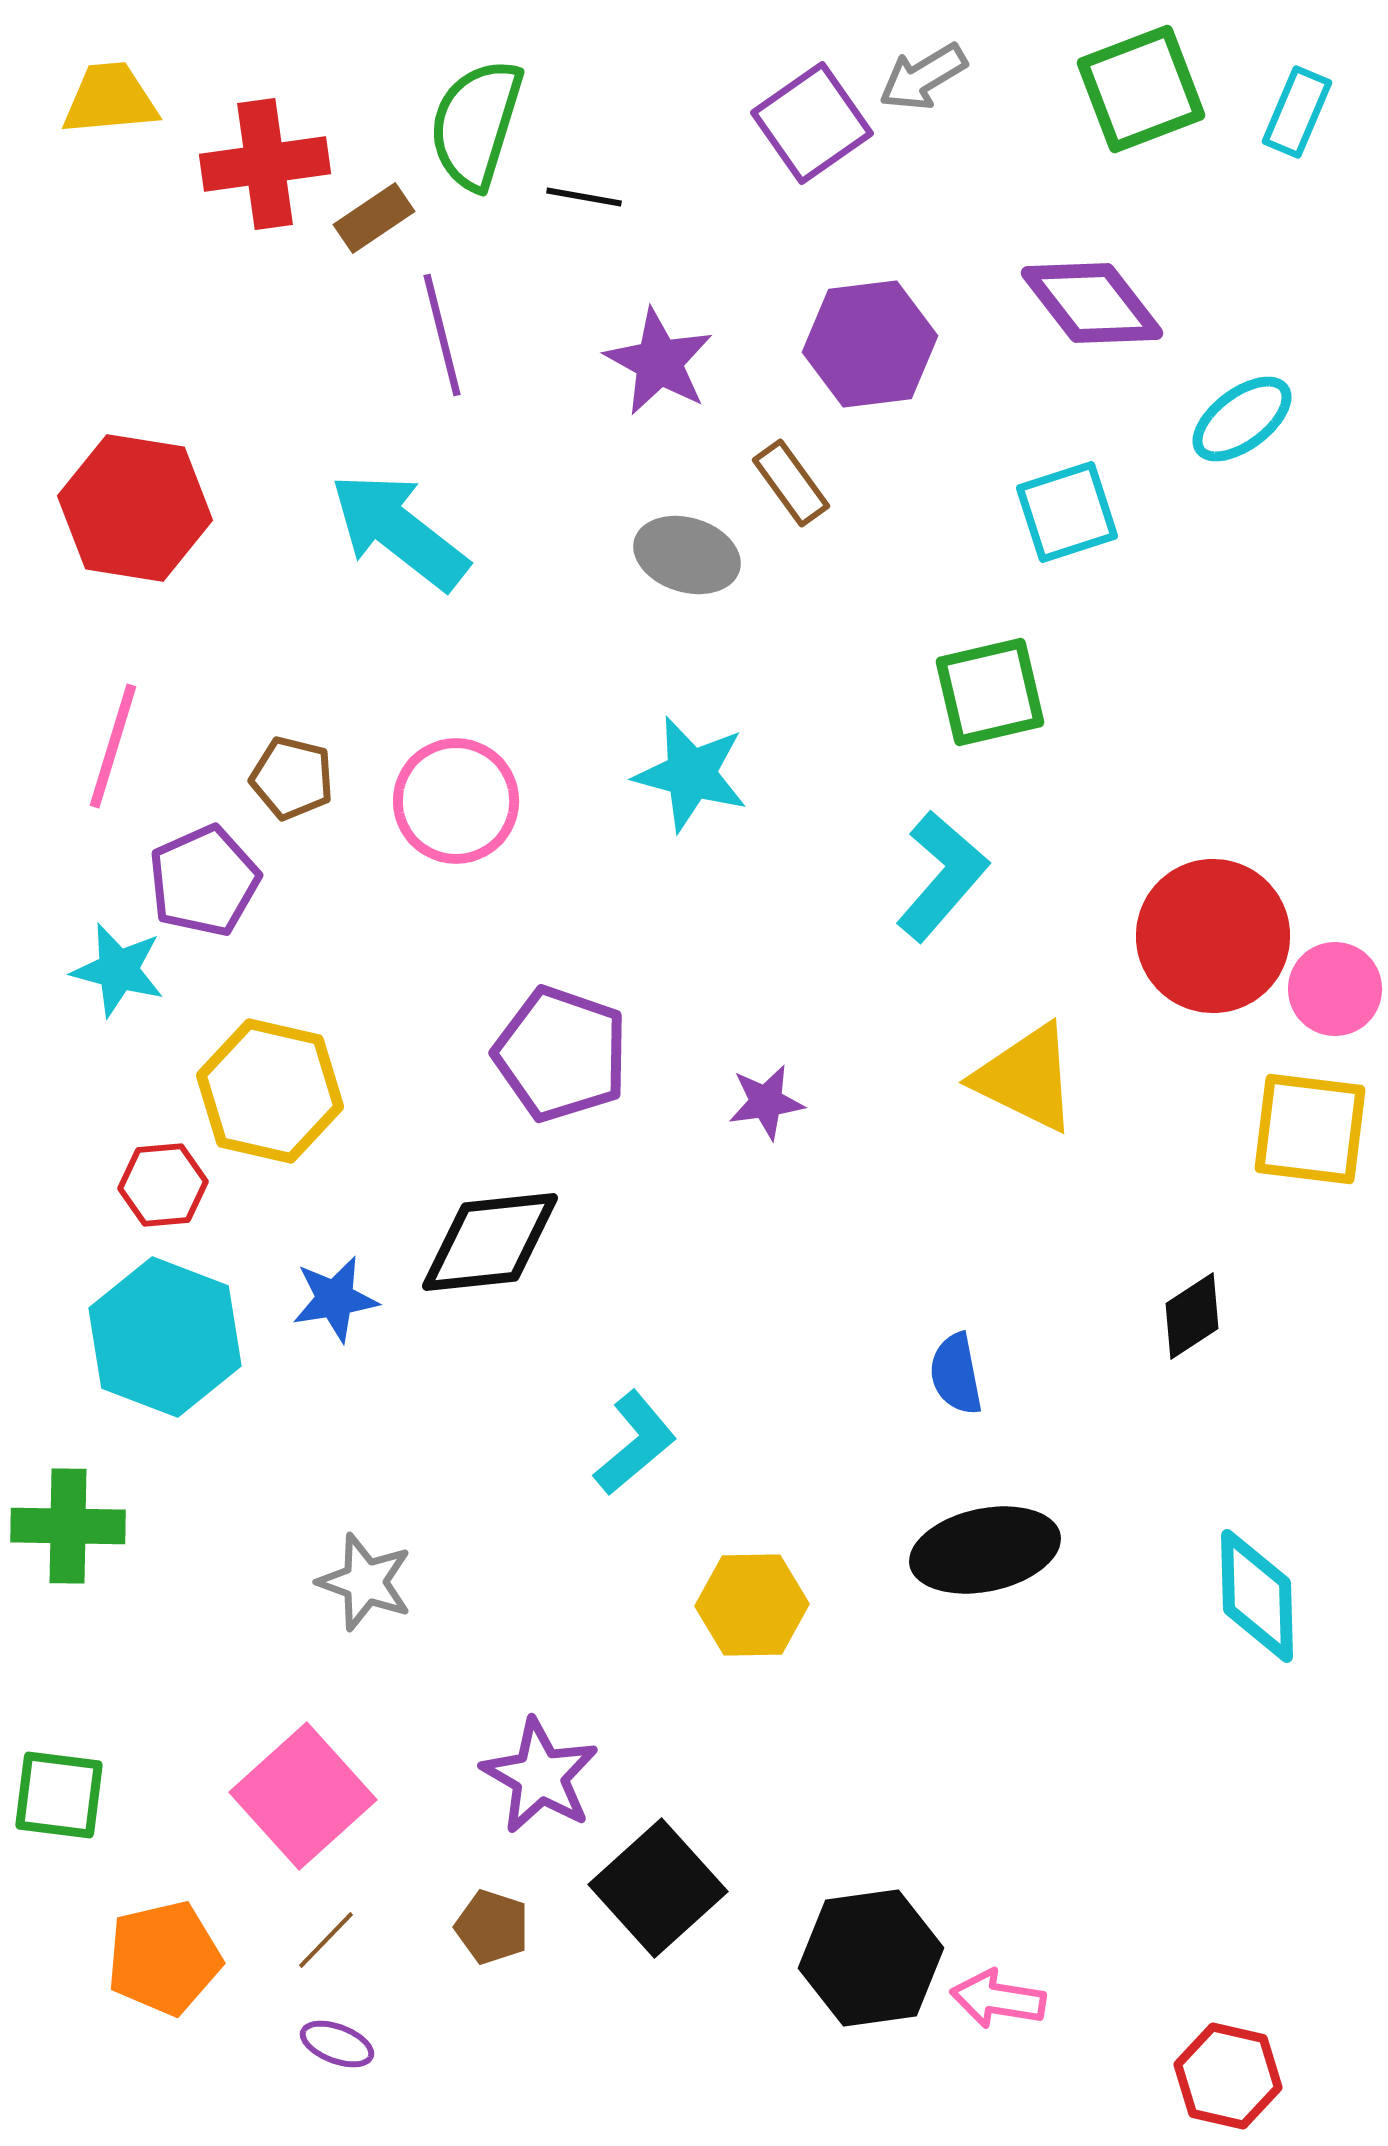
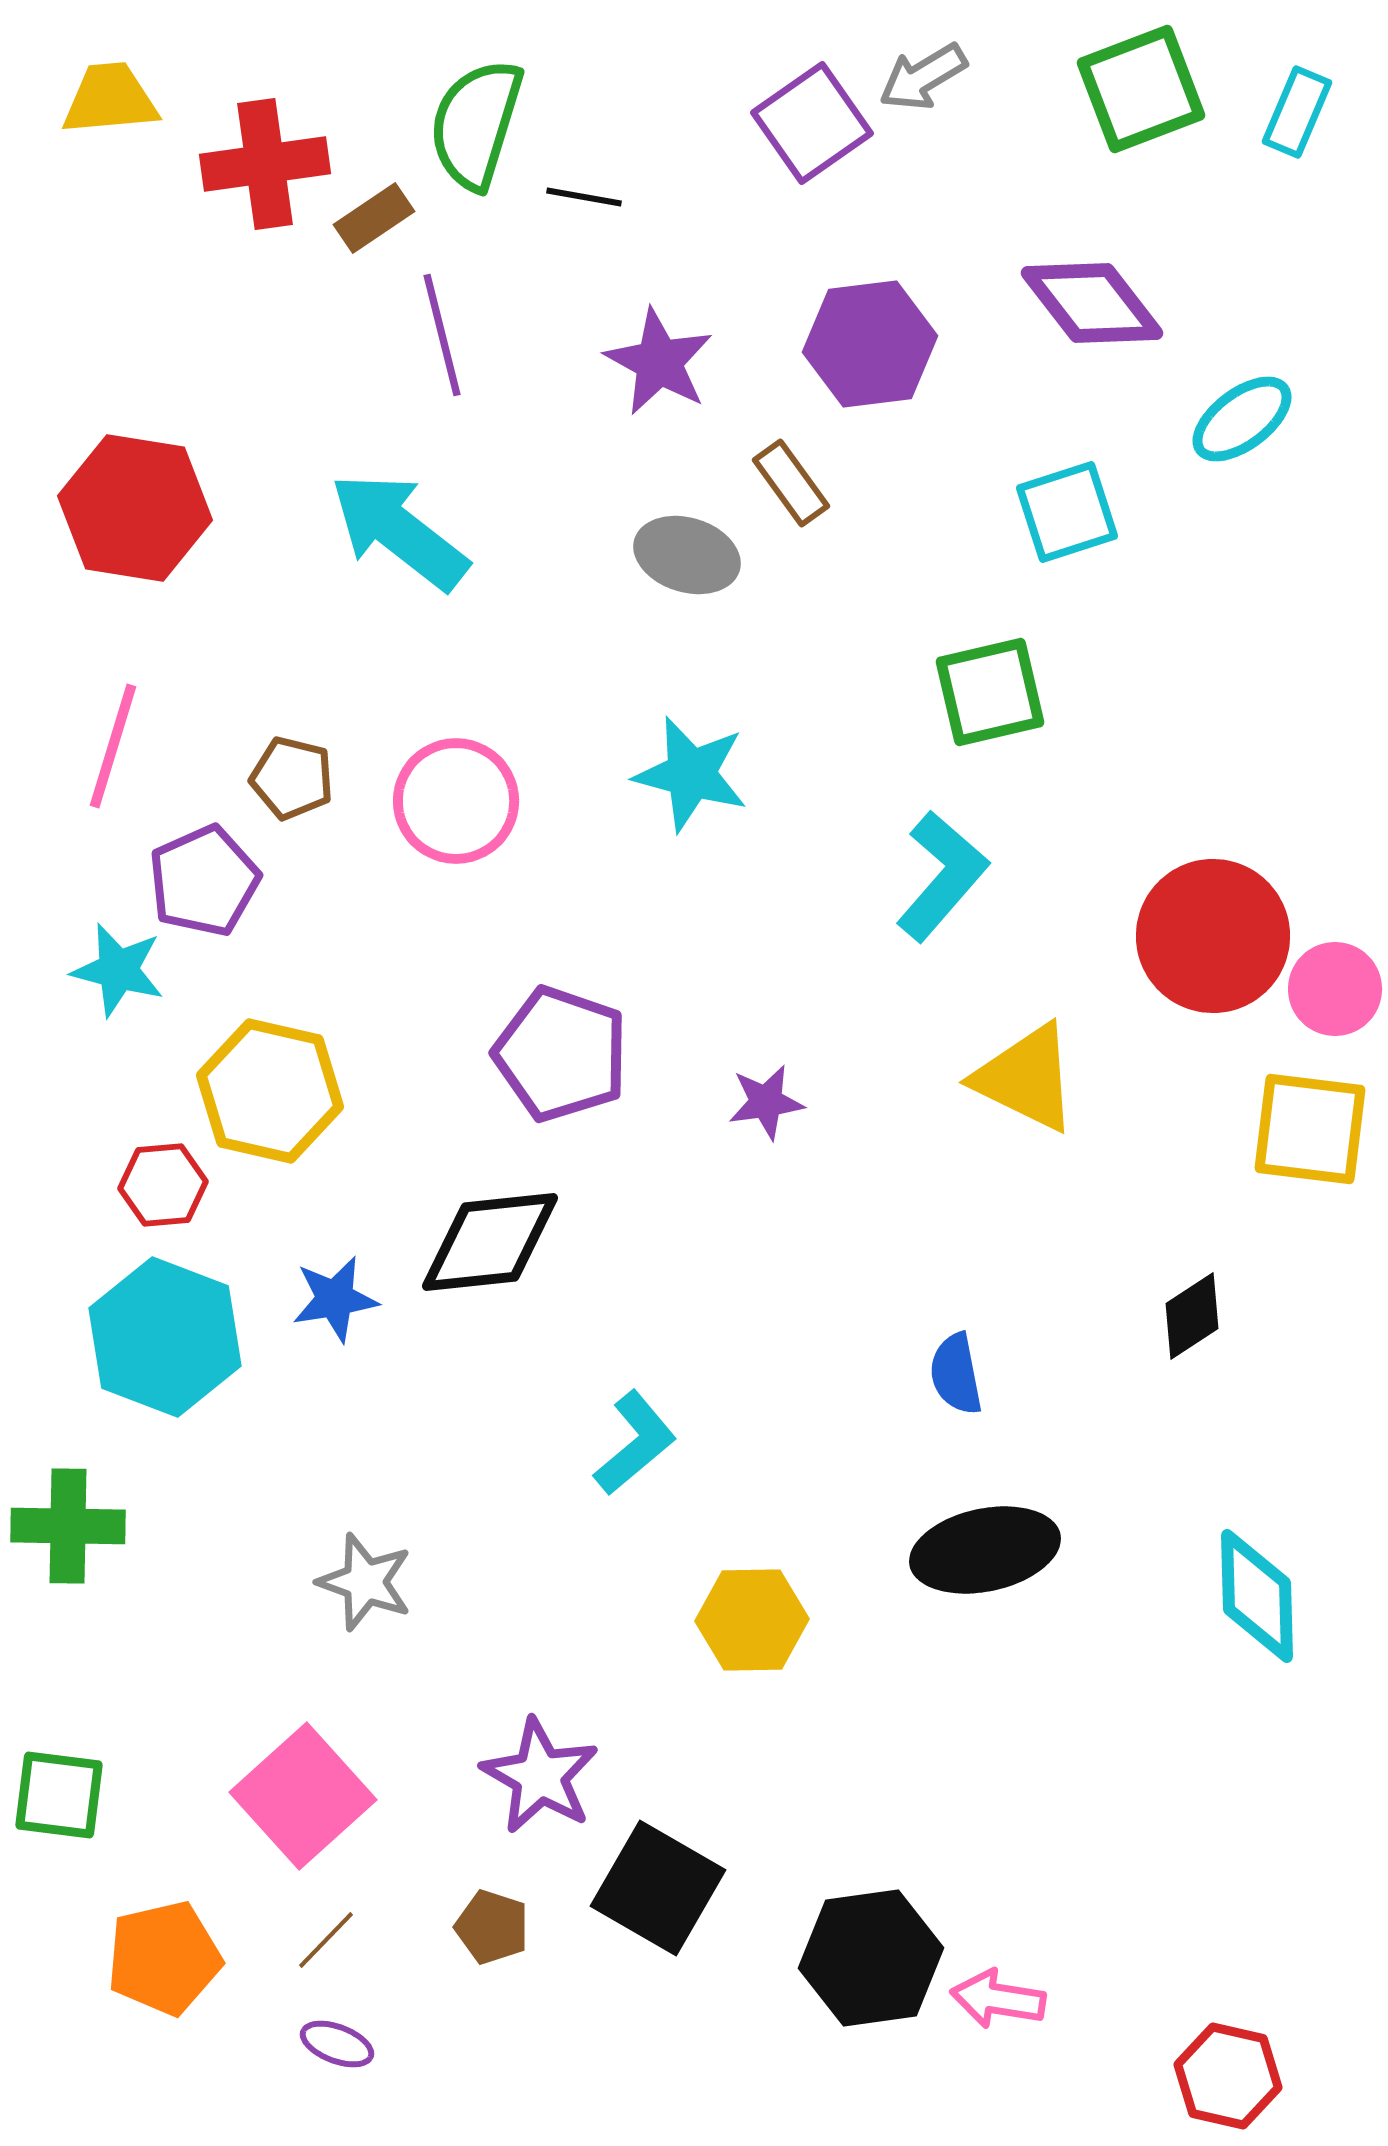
yellow hexagon at (752, 1605): moved 15 px down
black square at (658, 1888): rotated 18 degrees counterclockwise
